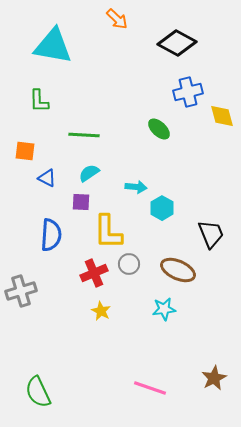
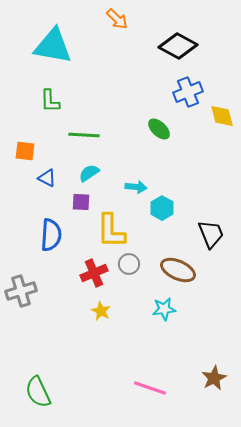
black diamond: moved 1 px right, 3 px down
blue cross: rotated 8 degrees counterclockwise
green L-shape: moved 11 px right
yellow L-shape: moved 3 px right, 1 px up
